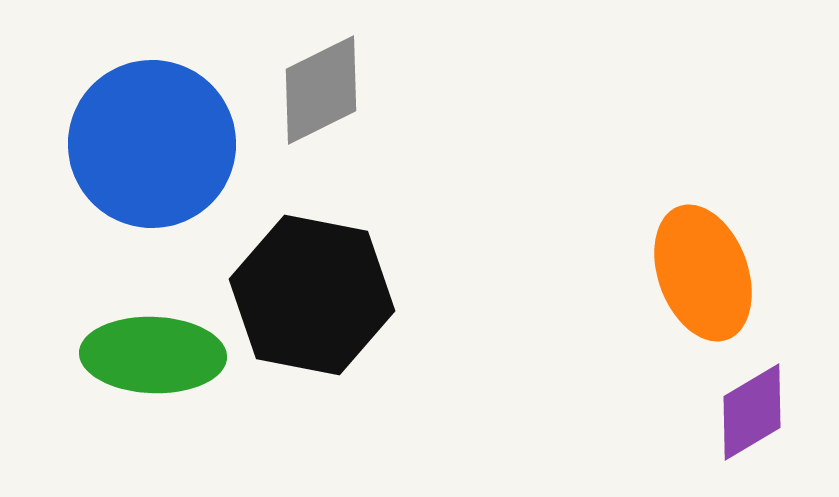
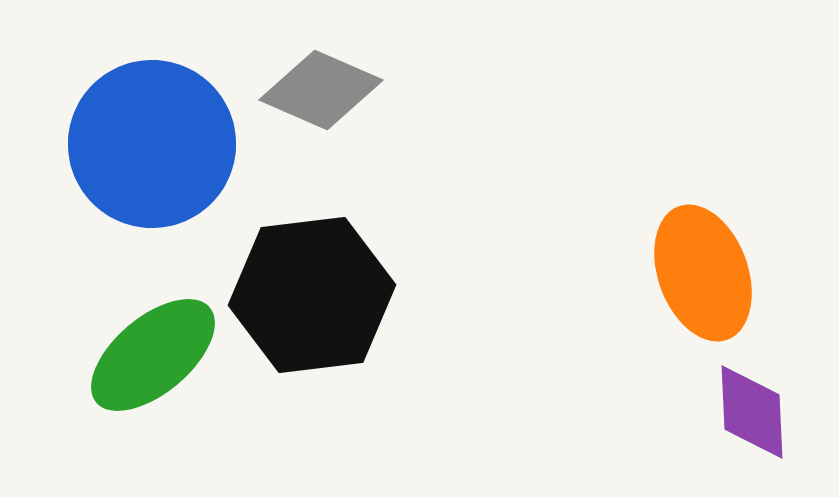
gray diamond: rotated 50 degrees clockwise
black hexagon: rotated 18 degrees counterclockwise
green ellipse: rotated 42 degrees counterclockwise
purple diamond: rotated 62 degrees counterclockwise
